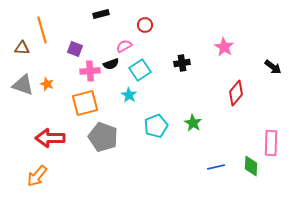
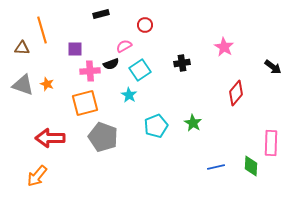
purple square: rotated 21 degrees counterclockwise
